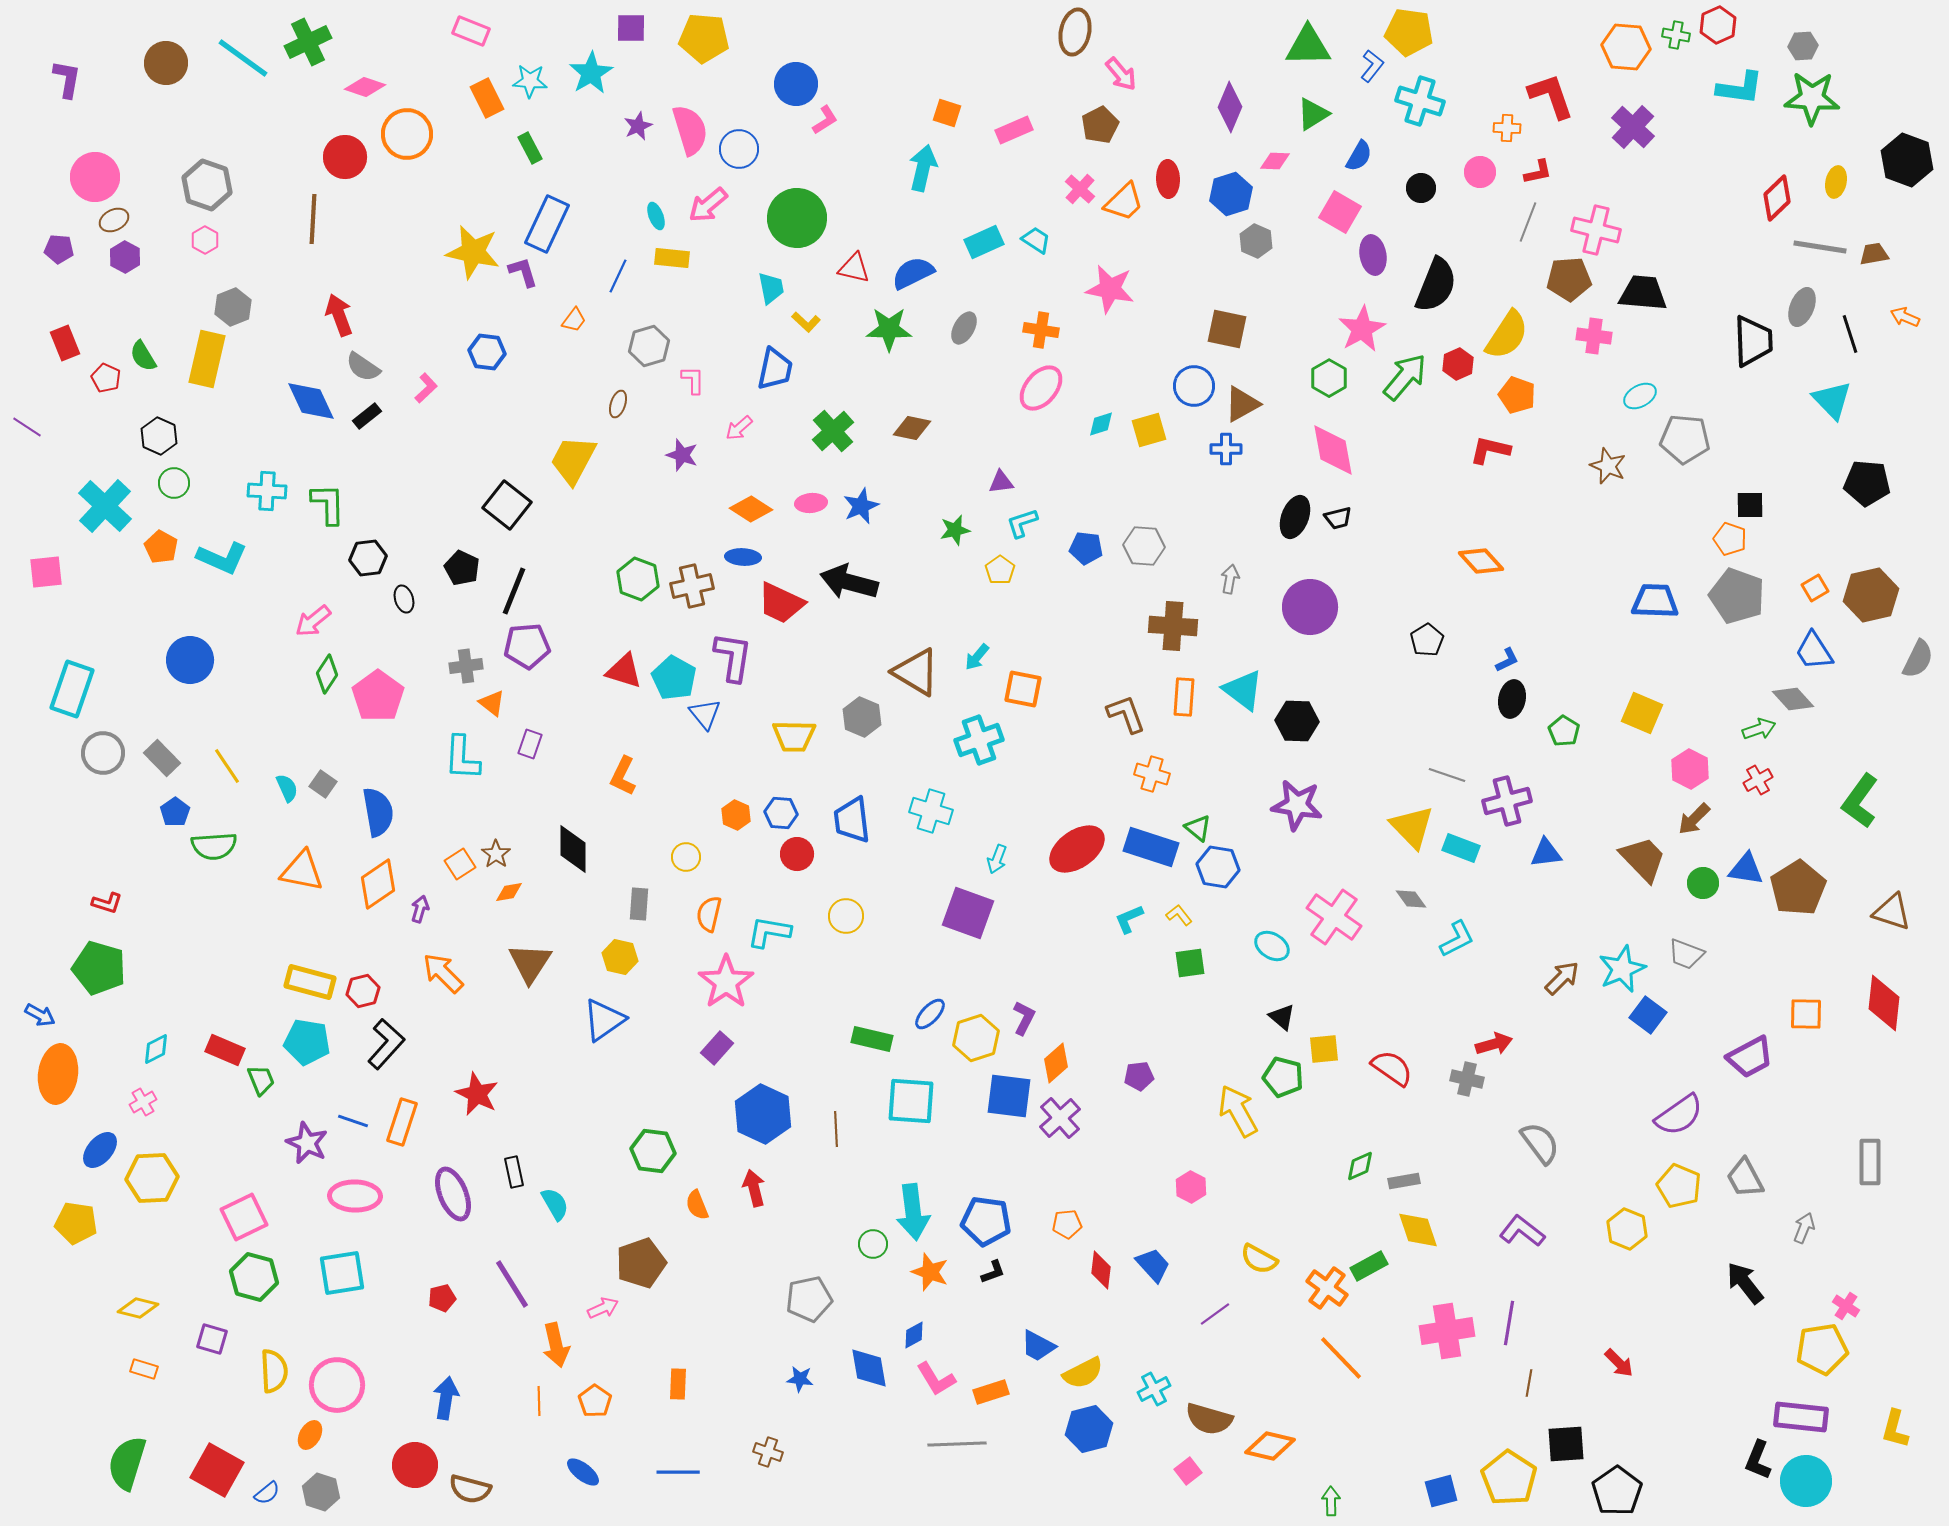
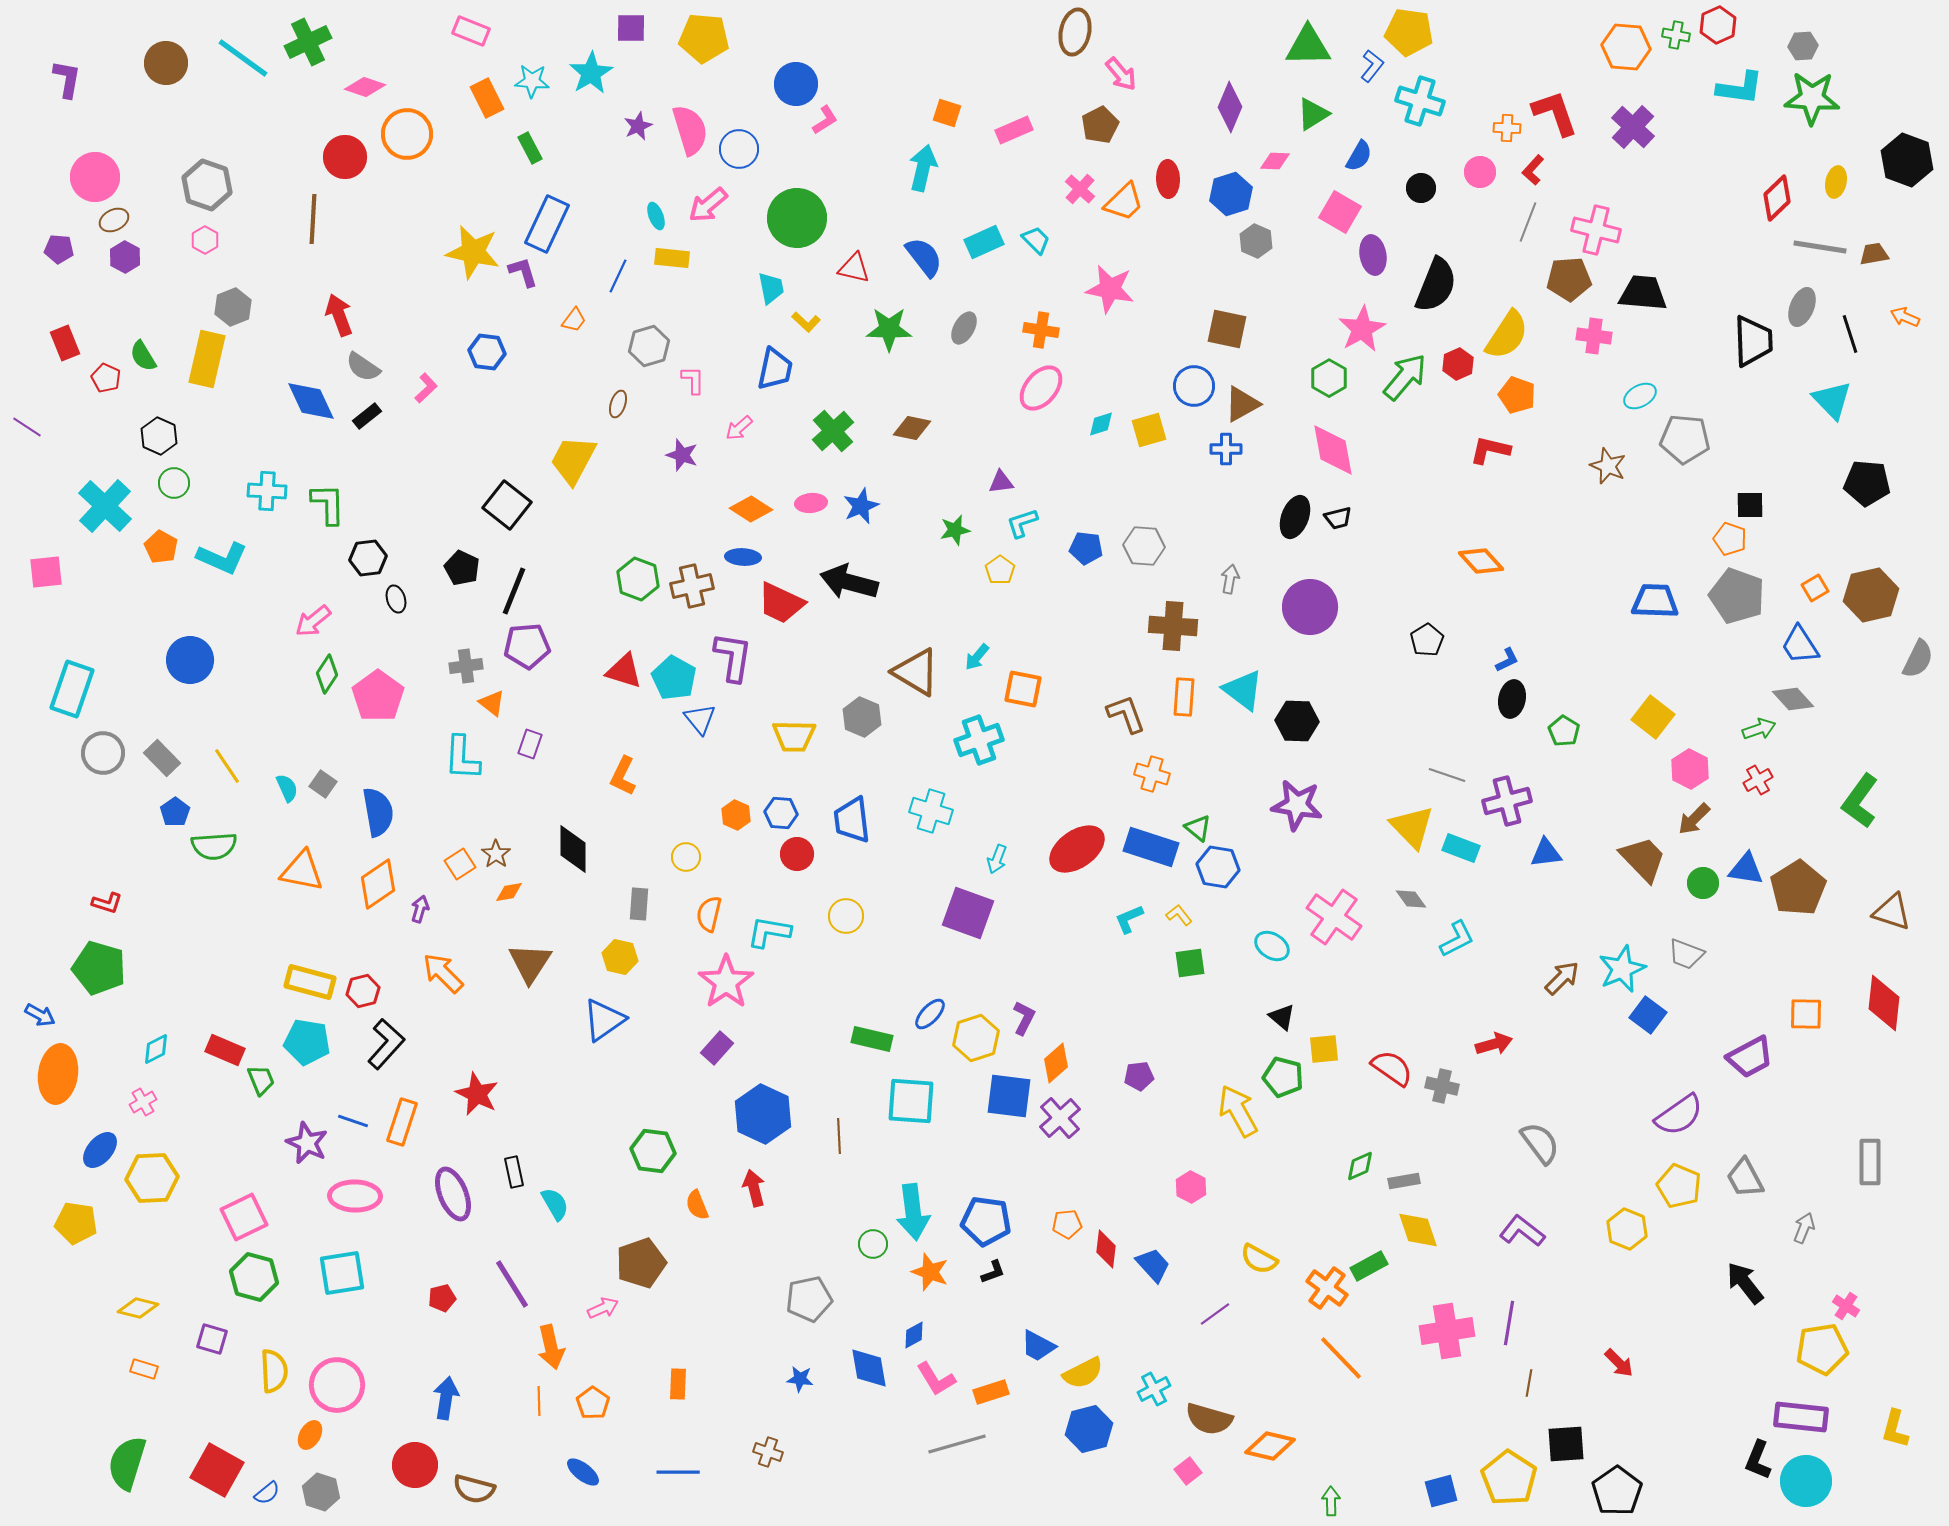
cyan star at (530, 81): moved 2 px right
red L-shape at (1551, 96): moved 4 px right, 17 px down
red L-shape at (1538, 172): moved 5 px left, 2 px up; rotated 144 degrees clockwise
cyan trapezoid at (1036, 240): rotated 12 degrees clockwise
blue semicircle at (913, 273): moved 11 px right, 16 px up; rotated 78 degrees clockwise
black ellipse at (404, 599): moved 8 px left
blue trapezoid at (1814, 651): moved 14 px left, 6 px up
yellow square at (1642, 713): moved 11 px right, 4 px down; rotated 15 degrees clockwise
blue triangle at (705, 714): moved 5 px left, 5 px down
gray cross at (1467, 1079): moved 25 px left, 7 px down
brown line at (836, 1129): moved 3 px right, 7 px down
red diamond at (1101, 1270): moved 5 px right, 21 px up
orange arrow at (556, 1345): moved 5 px left, 2 px down
orange pentagon at (595, 1401): moved 2 px left, 2 px down
gray line at (957, 1444): rotated 14 degrees counterclockwise
brown semicircle at (470, 1489): moved 4 px right
